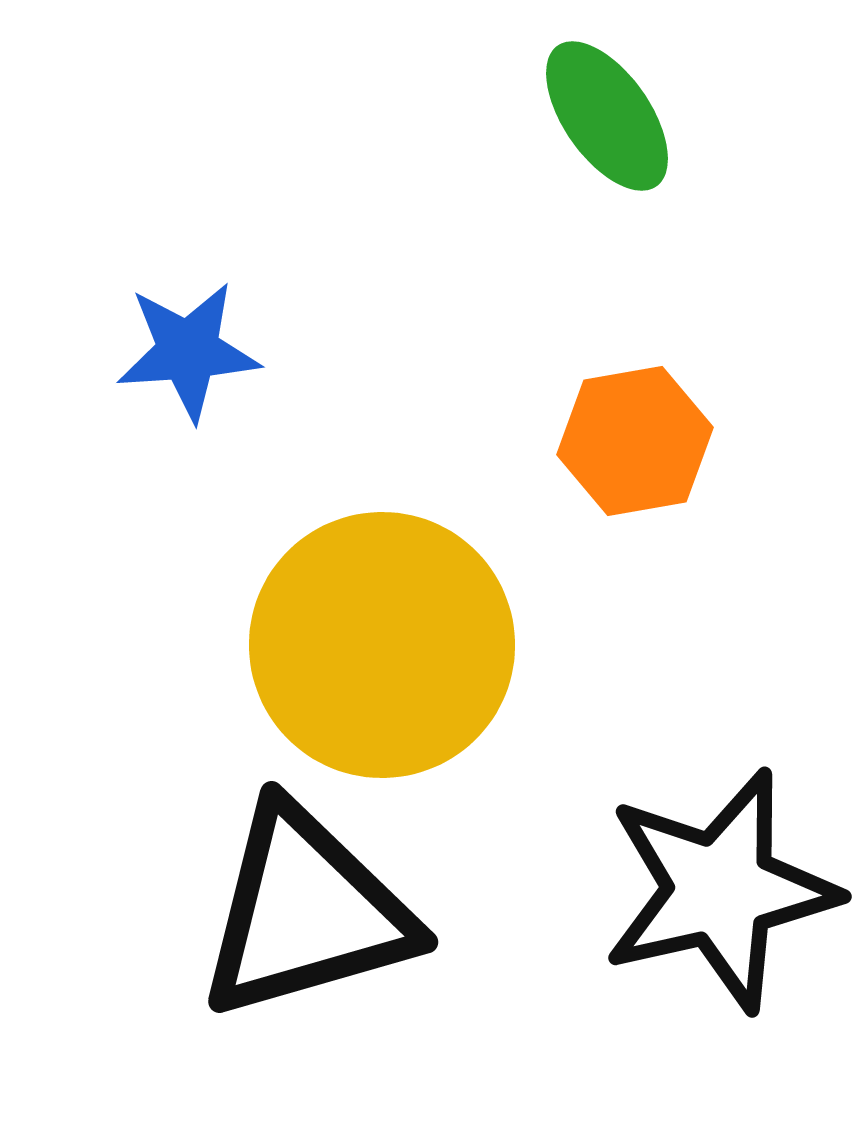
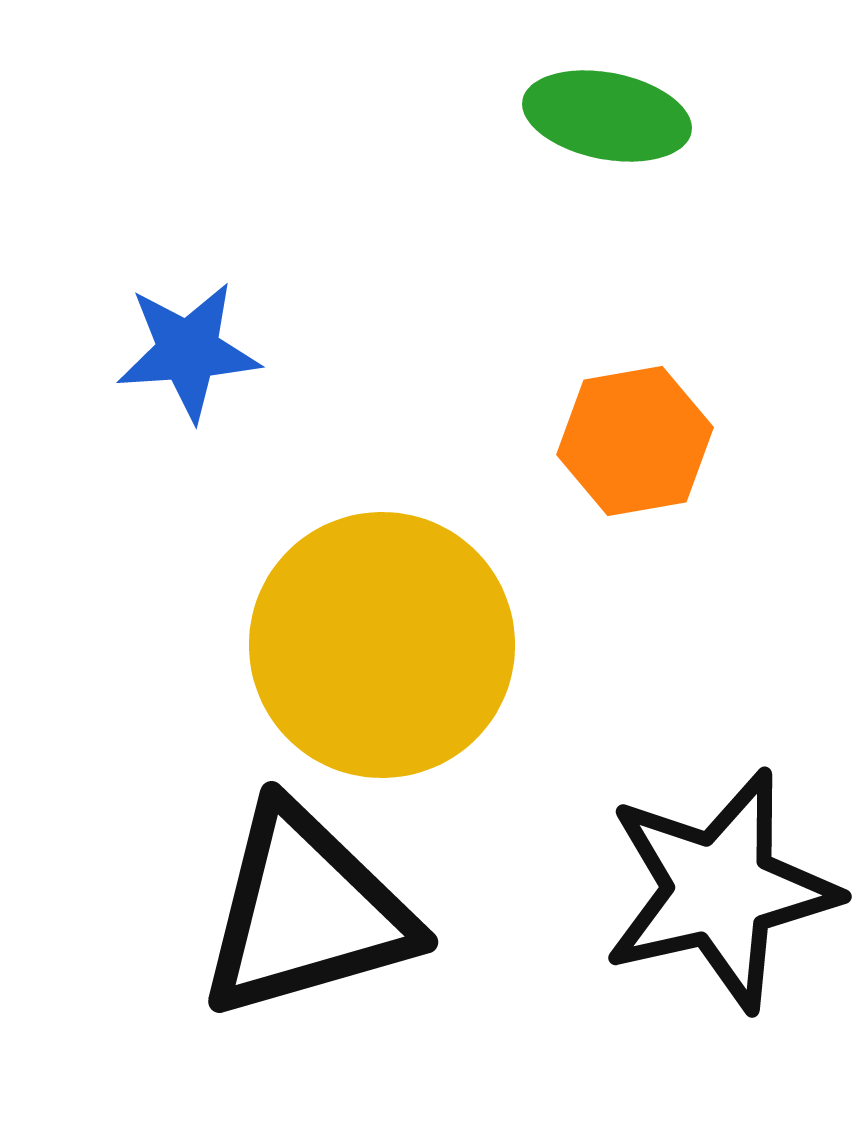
green ellipse: rotated 44 degrees counterclockwise
